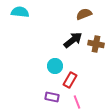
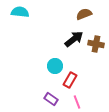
black arrow: moved 1 px right, 1 px up
purple rectangle: moved 1 px left, 2 px down; rotated 24 degrees clockwise
